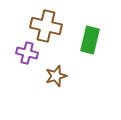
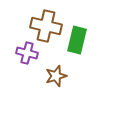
green rectangle: moved 13 px left
